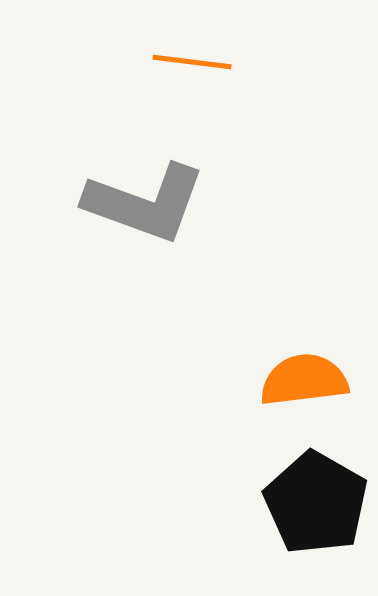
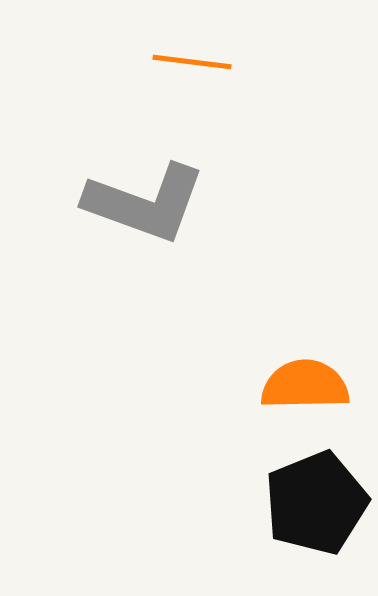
orange semicircle: moved 1 px right, 5 px down; rotated 6 degrees clockwise
black pentagon: rotated 20 degrees clockwise
